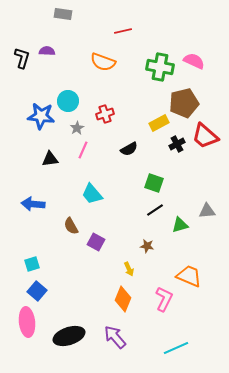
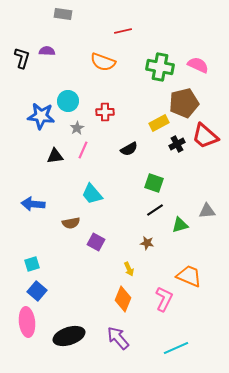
pink semicircle: moved 4 px right, 4 px down
red cross: moved 2 px up; rotated 18 degrees clockwise
black triangle: moved 5 px right, 3 px up
brown semicircle: moved 3 px up; rotated 72 degrees counterclockwise
brown star: moved 3 px up
purple arrow: moved 3 px right, 1 px down
